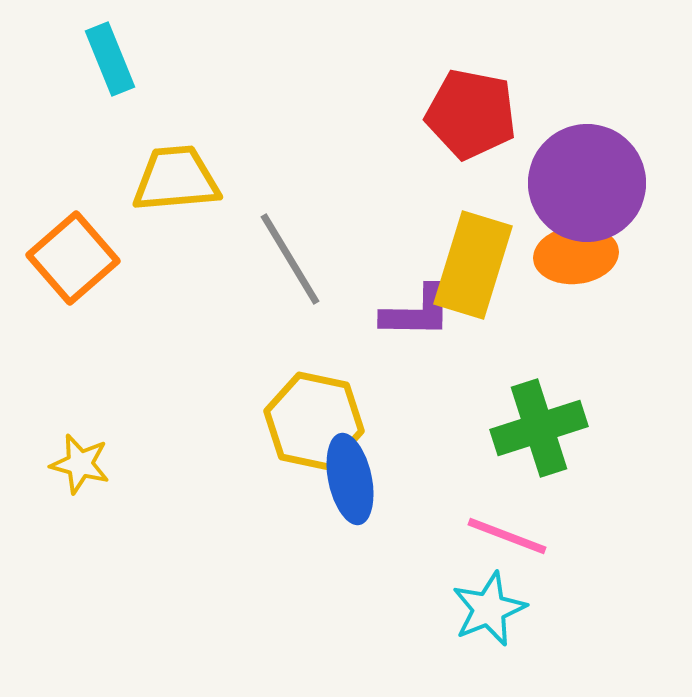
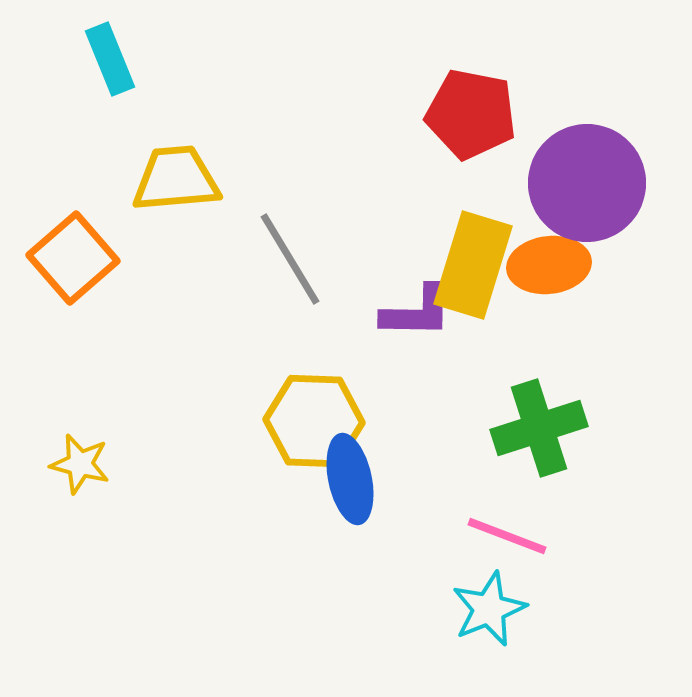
orange ellipse: moved 27 px left, 10 px down
yellow hexagon: rotated 10 degrees counterclockwise
